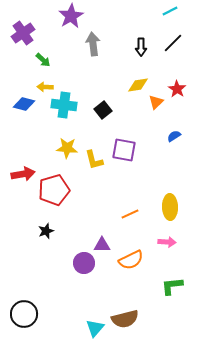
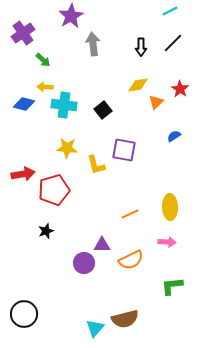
red star: moved 3 px right
yellow L-shape: moved 2 px right, 5 px down
